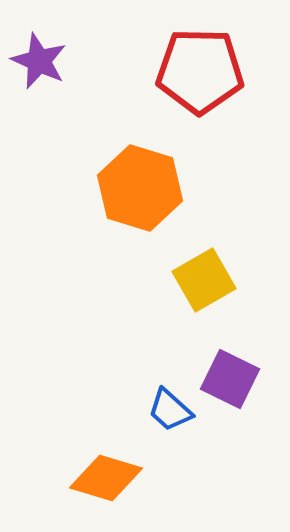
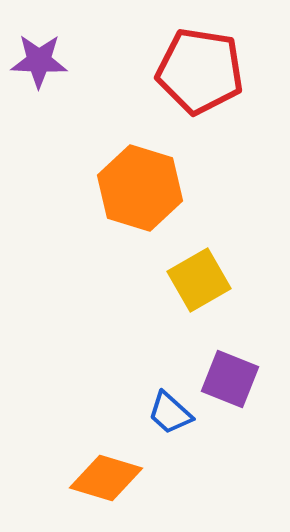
purple star: rotated 22 degrees counterclockwise
red pentagon: rotated 8 degrees clockwise
yellow square: moved 5 px left
purple square: rotated 4 degrees counterclockwise
blue trapezoid: moved 3 px down
